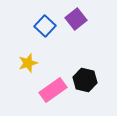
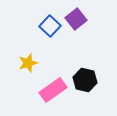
blue square: moved 5 px right
